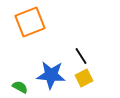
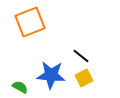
black line: rotated 18 degrees counterclockwise
